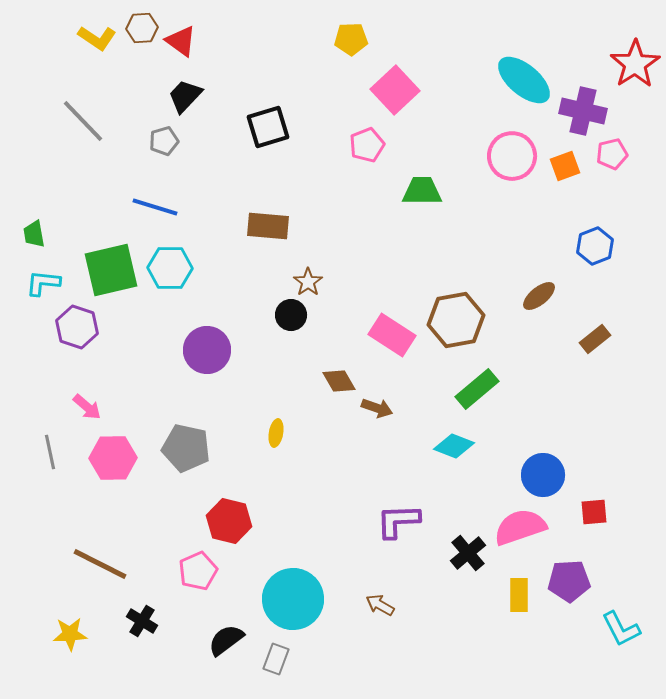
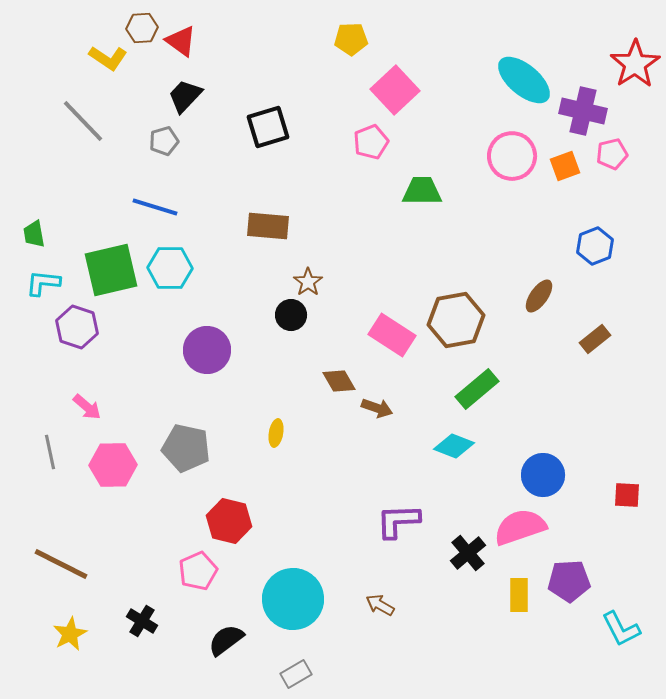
yellow L-shape at (97, 38): moved 11 px right, 20 px down
pink pentagon at (367, 145): moved 4 px right, 3 px up
brown ellipse at (539, 296): rotated 16 degrees counterclockwise
pink hexagon at (113, 458): moved 7 px down
red square at (594, 512): moved 33 px right, 17 px up; rotated 8 degrees clockwise
brown line at (100, 564): moved 39 px left
yellow star at (70, 634): rotated 24 degrees counterclockwise
gray rectangle at (276, 659): moved 20 px right, 15 px down; rotated 40 degrees clockwise
